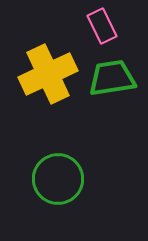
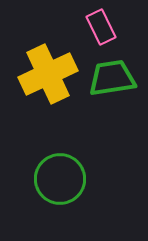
pink rectangle: moved 1 px left, 1 px down
green circle: moved 2 px right
